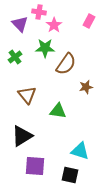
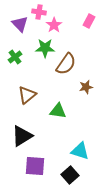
brown triangle: rotated 30 degrees clockwise
black square: rotated 36 degrees clockwise
